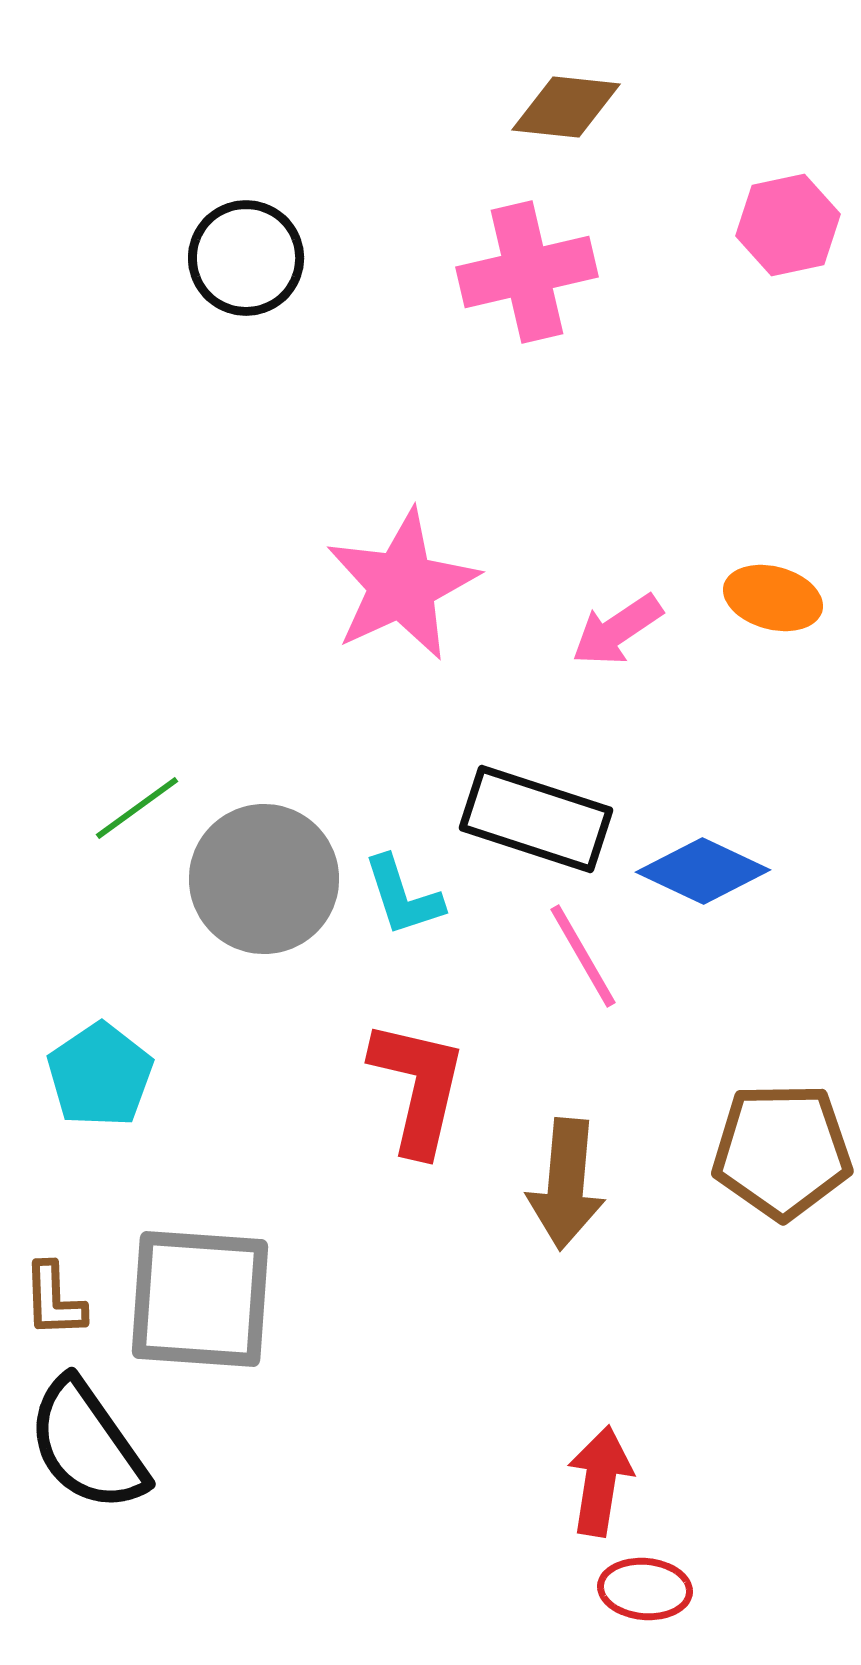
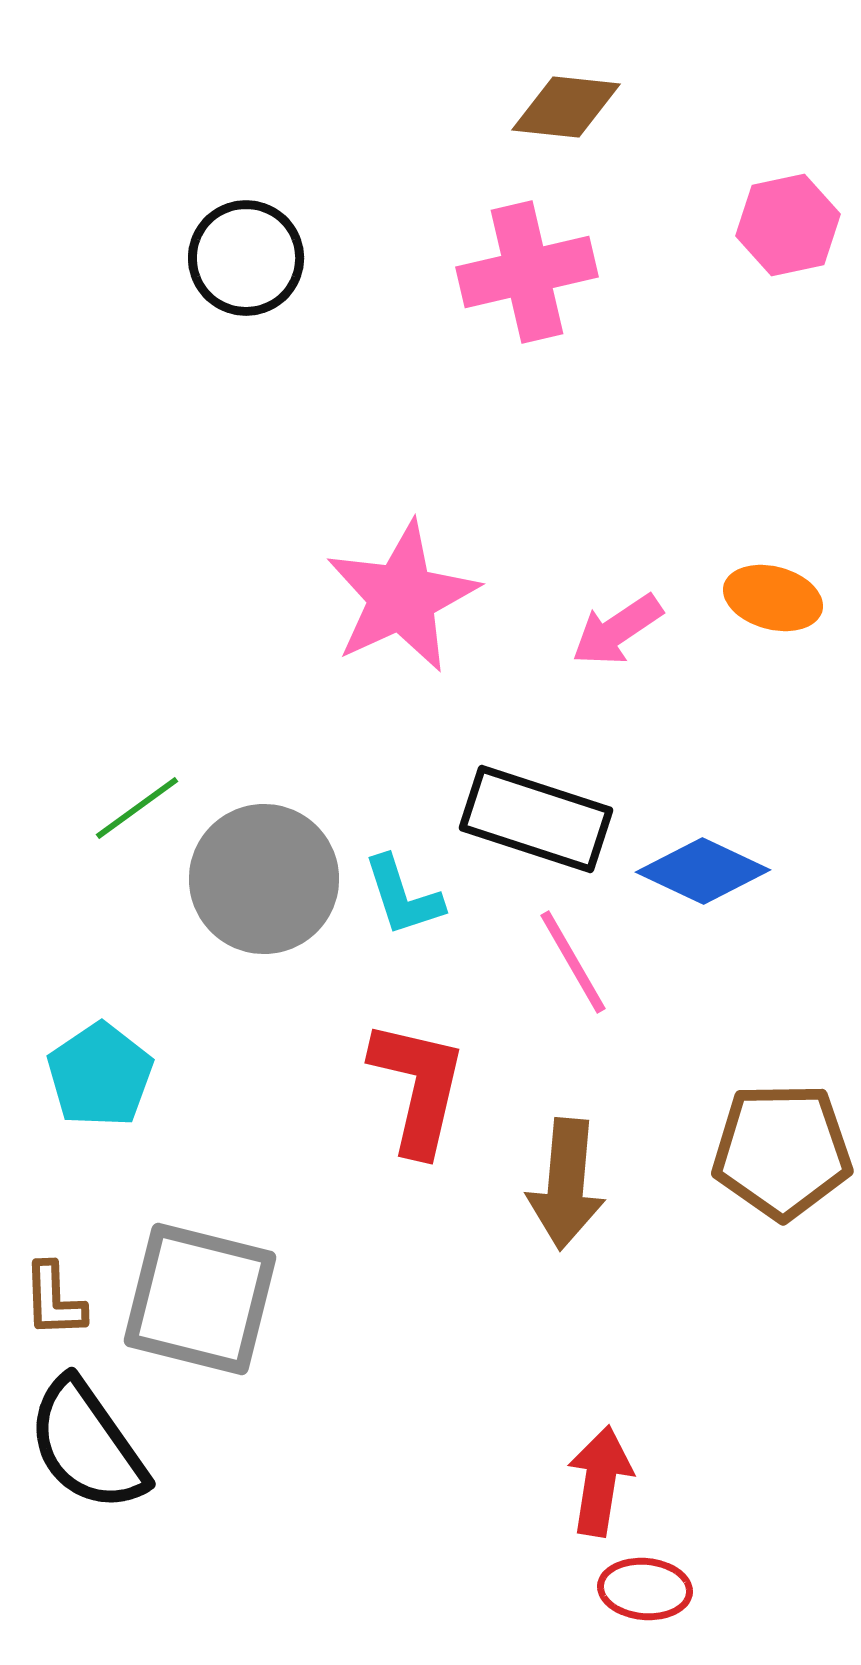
pink star: moved 12 px down
pink line: moved 10 px left, 6 px down
gray square: rotated 10 degrees clockwise
